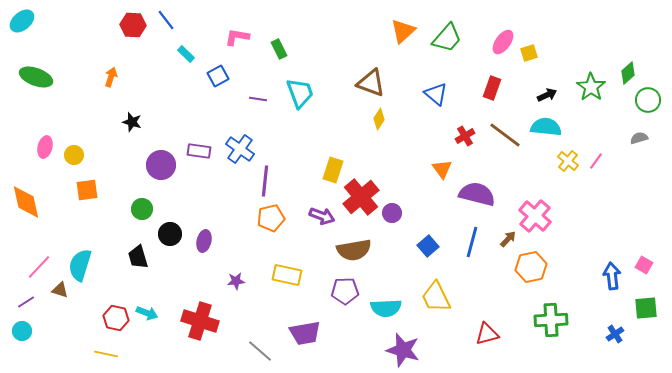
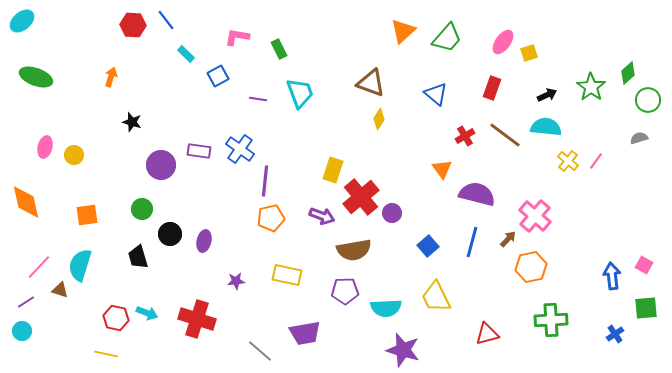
orange square at (87, 190): moved 25 px down
red cross at (200, 321): moved 3 px left, 2 px up
